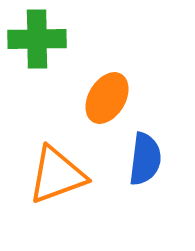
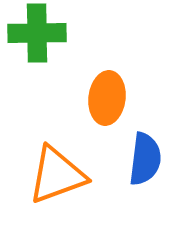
green cross: moved 6 px up
orange ellipse: rotated 24 degrees counterclockwise
